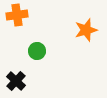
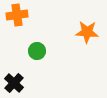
orange star: moved 1 px right, 2 px down; rotated 20 degrees clockwise
black cross: moved 2 px left, 2 px down
